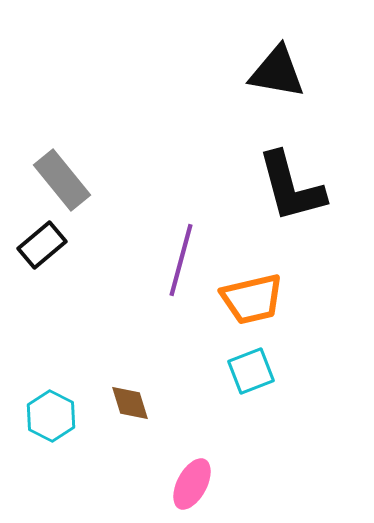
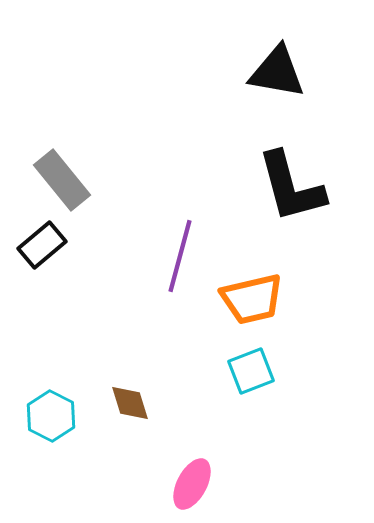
purple line: moved 1 px left, 4 px up
